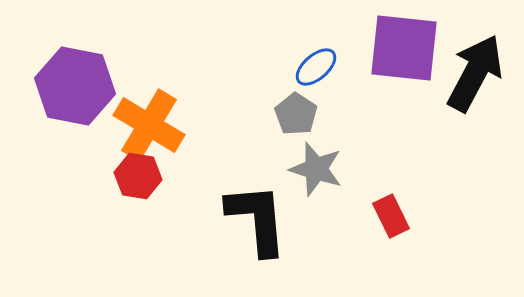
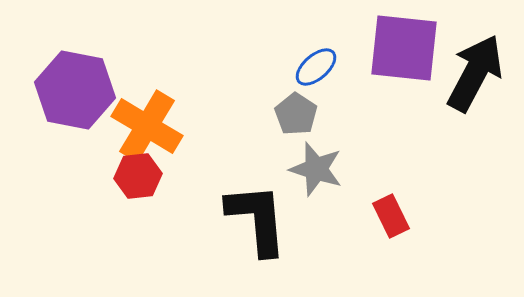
purple hexagon: moved 4 px down
orange cross: moved 2 px left, 1 px down
red hexagon: rotated 15 degrees counterclockwise
